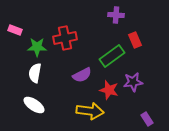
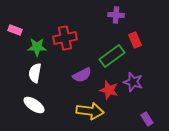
purple star: rotated 24 degrees clockwise
